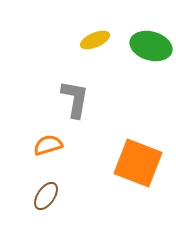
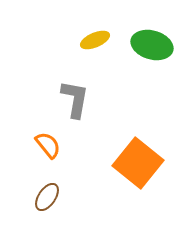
green ellipse: moved 1 px right, 1 px up
orange semicircle: rotated 68 degrees clockwise
orange square: rotated 18 degrees clockwise
brown ellipse: moved 1 px right, 1 px down
